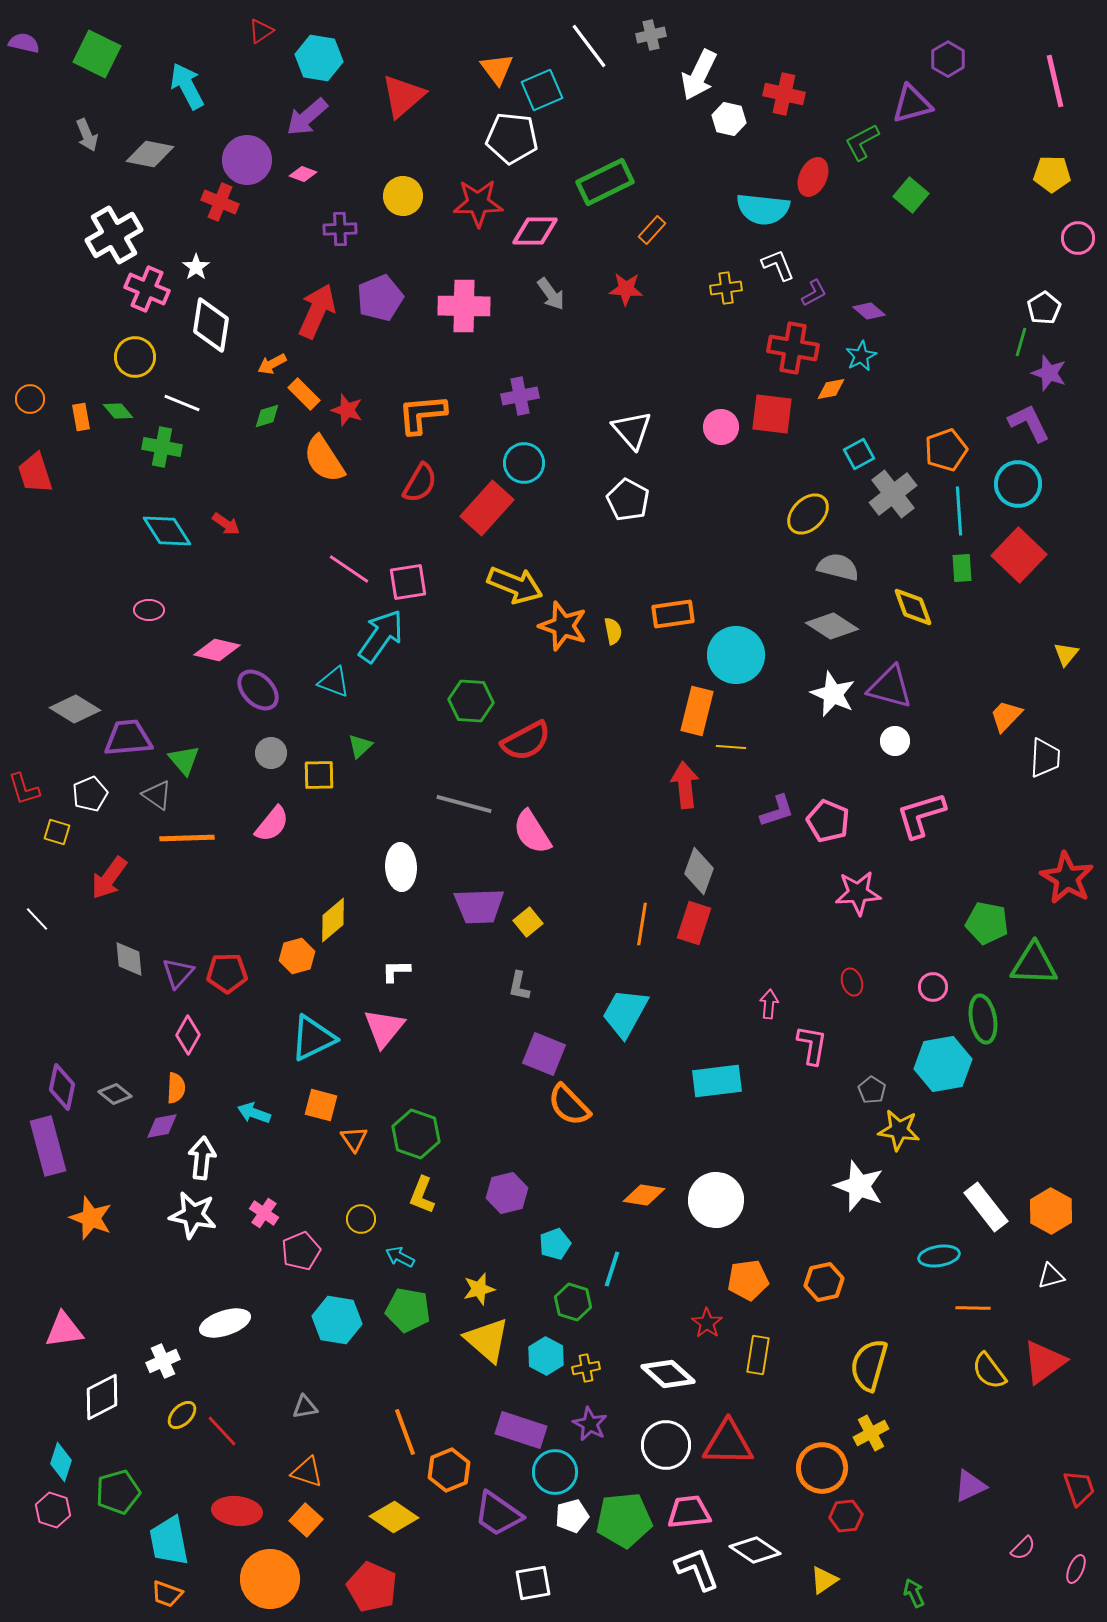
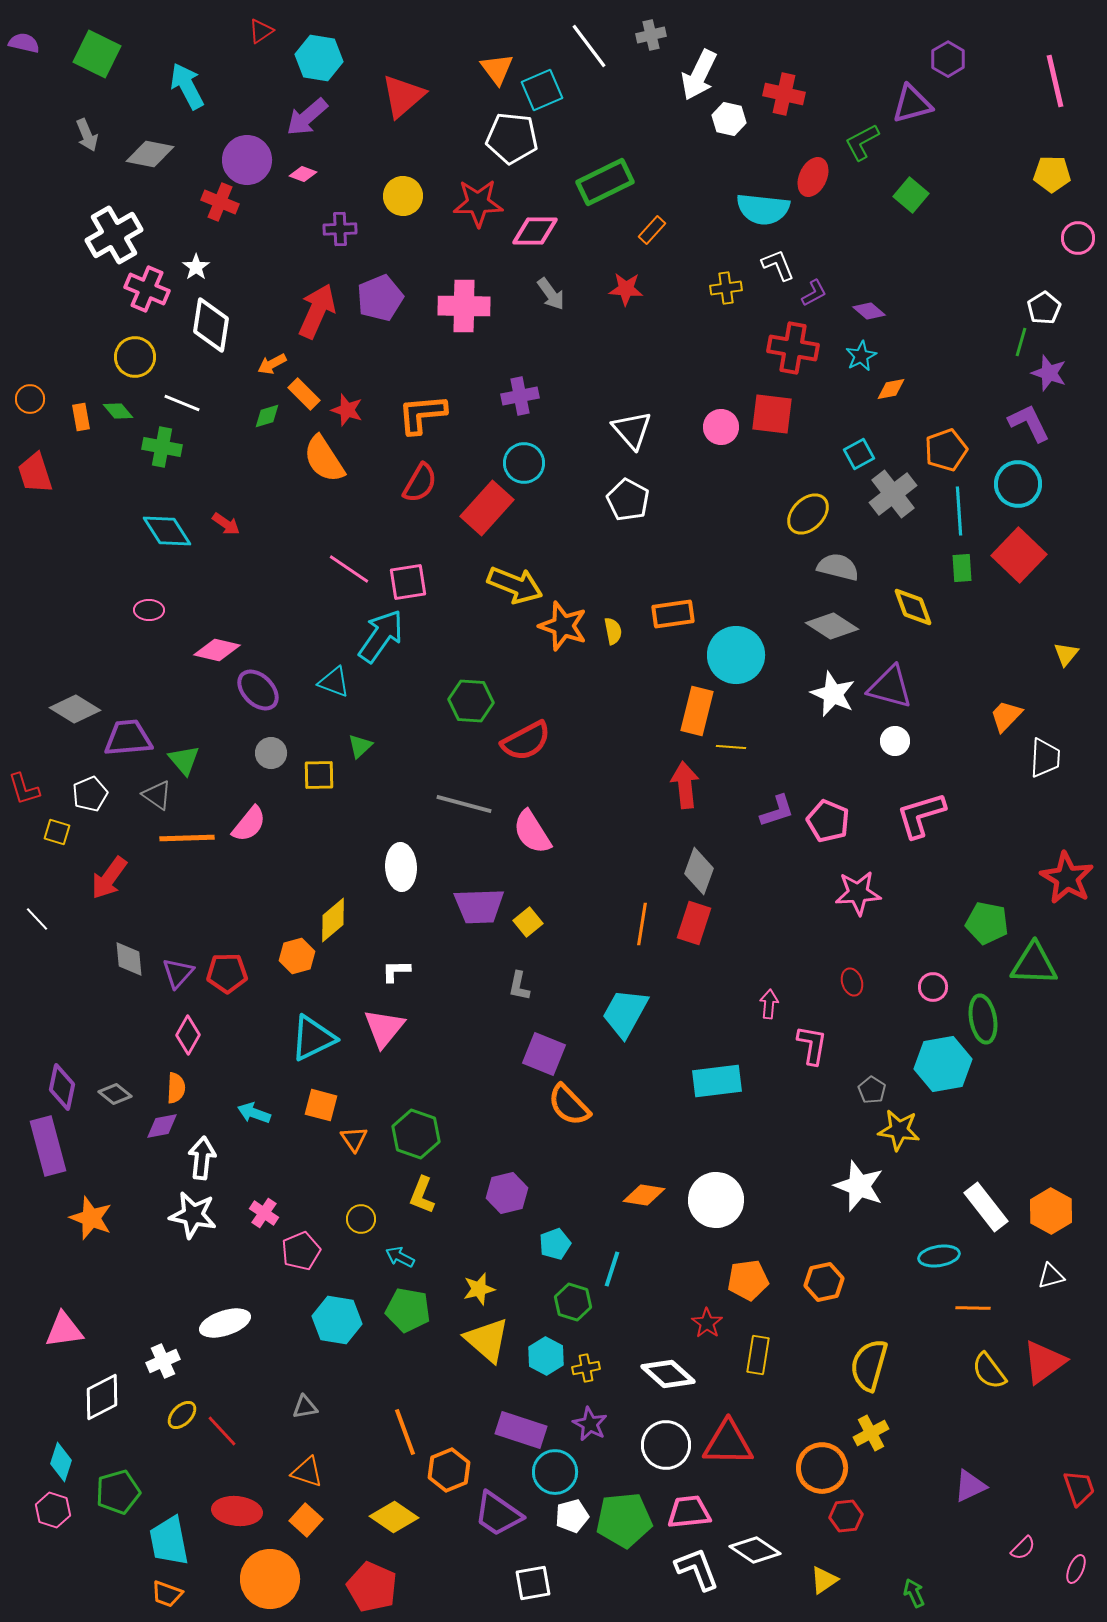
orange diamond at (831, 389): moved 60 px right
pink semicircle at (272, 824): moved 23 px left
